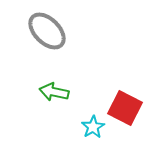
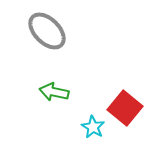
red square: rotated 12 degrees clockwise
cyan star: rotated 10 degrees counterclockwise
